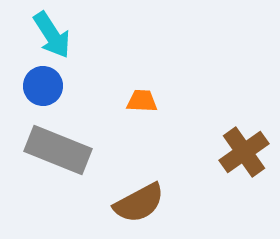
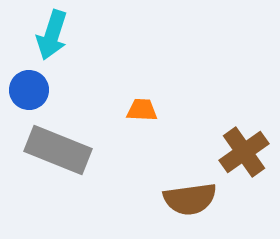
cyan arrow: rotated 51 degrees clockwise
blue circle: moved 14 px left, 4 px down
orange trapezoid: moved 9 px down
brown semicircle: moved 51 px right, 4 px up; rotated 20 degrees clockwise
